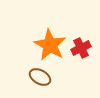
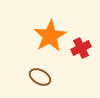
orange star: moved 9 px up; rotated 12 degrees clockwise
